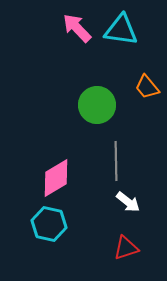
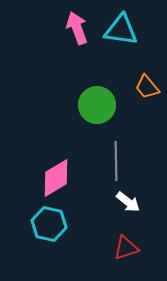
pink arrow: rotated 24 degrees clockwise
